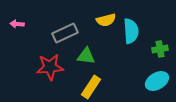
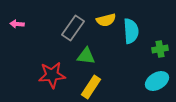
gray rectangle: moved 8 px right, 5 px up; rotated 30 degrees counterclockwise
red star: moved 2 px right, 8 px down
